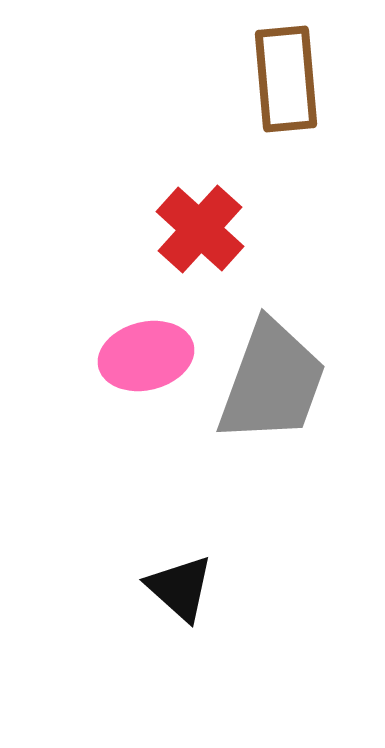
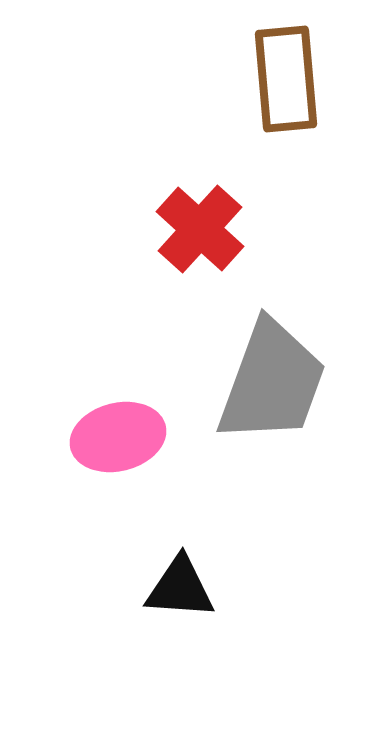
pink ellipse: moved 28 px left, 81 px down
black triangle: rotated 38 degrees counterclockwise
